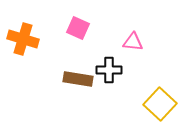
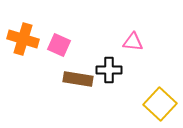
pink square: moved 19 px left, 17 px down
